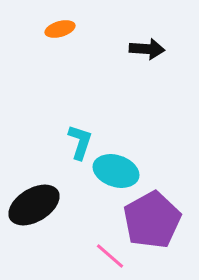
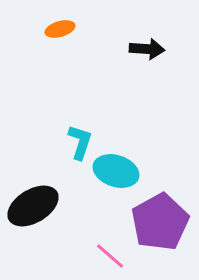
black ellipse: moved 1 px left, 1 px down
purple pentagon: moved 8 px right, 2 px down
